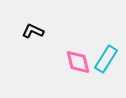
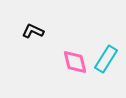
pink diamond: moved 3 px left
